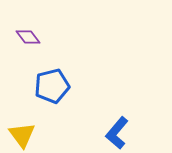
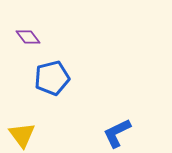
blue pentagon: moved 8 px up
blue L-shape: rotated 24 degrees clockwise
